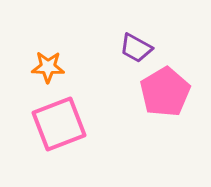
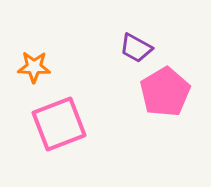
orange star: moved 14 px left
